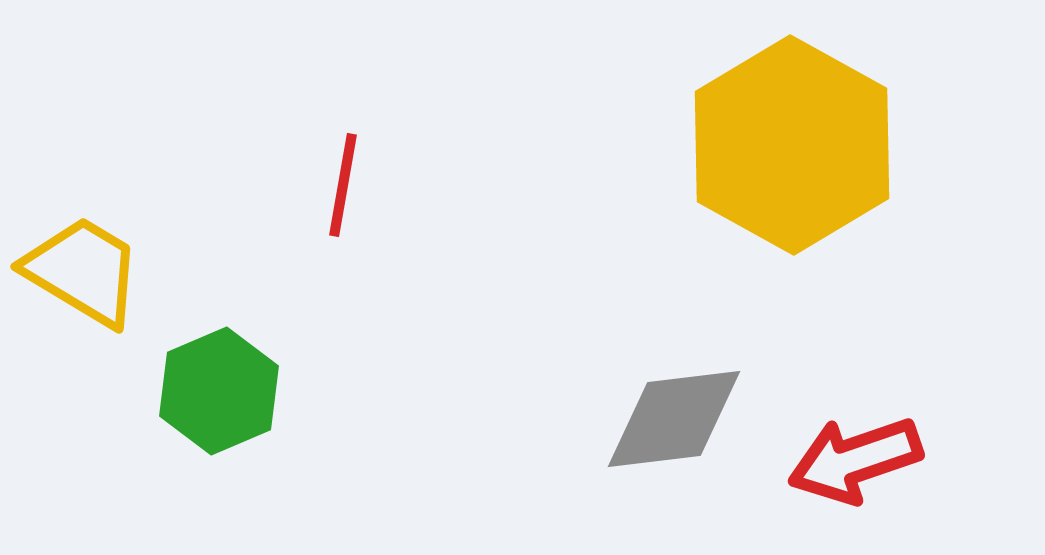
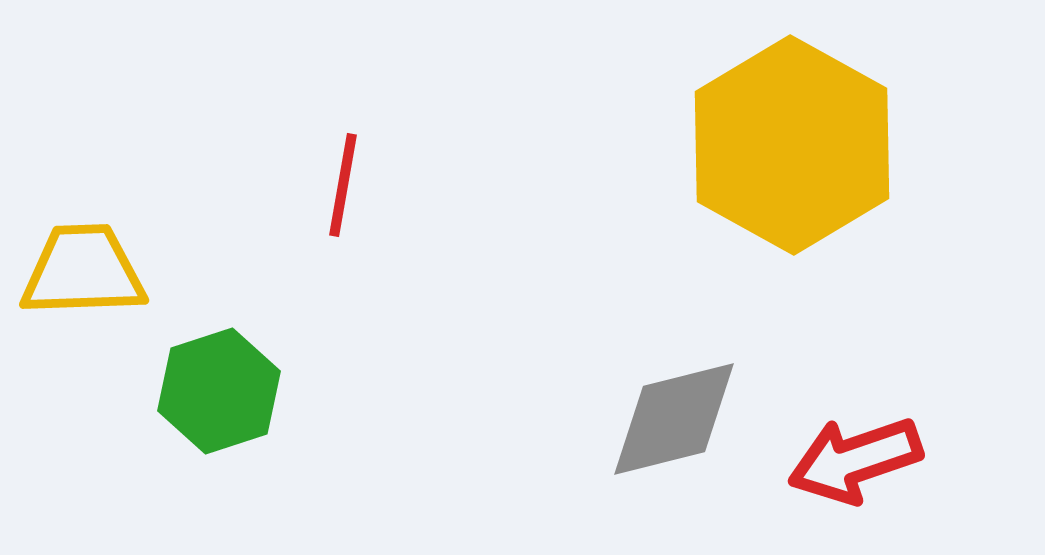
yellow trapezoid: rotated 33 degrees counterclockwise
green hexagon: rotated 5 degrees clockwise
gray diamond: rotated 7 degrees counterclockwise
